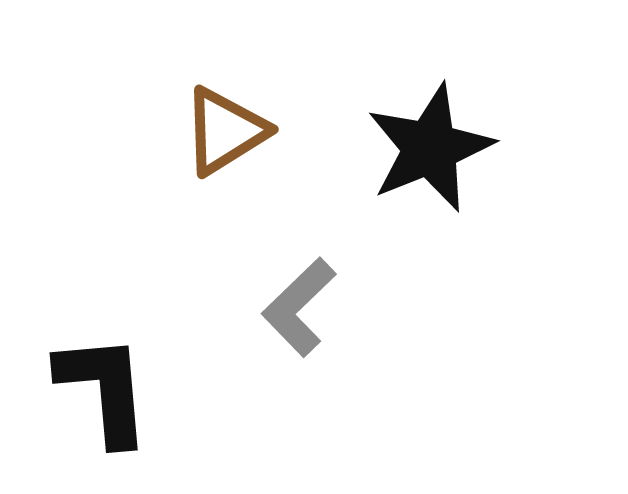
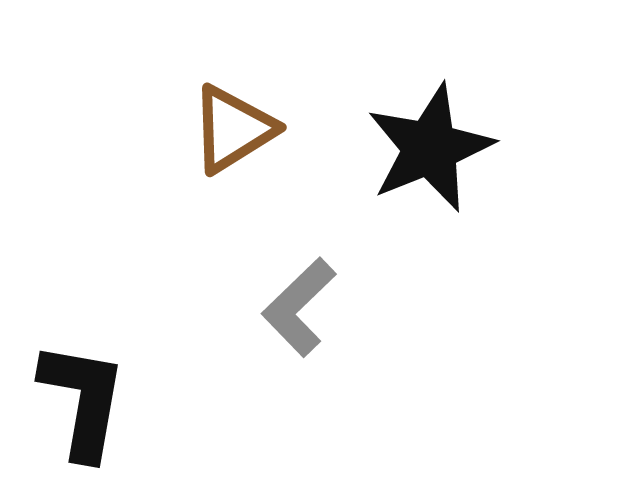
brown triangle: moved 8 px right, 2 px up
black L-shape: moved 21 px left, 11 px down; rotated 15 degrees clockwise
